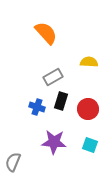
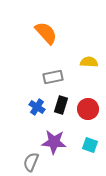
gray rectangle: rotated 18 degrees clockwise
black rectangle: moved 4 px down
blue cross: rotated 14 degrees clockwise
gray semicircle: moved 18 px right
